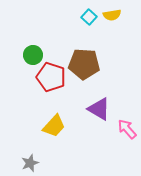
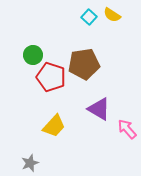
yellow semicircle: rotated 42 degrees clockwise
brown pentagon: rotated 12 degrees counterclockwise
